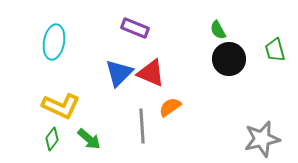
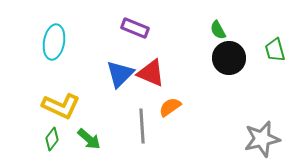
black circle: moved 1 px up
blue triangle: moved 1 px right, 1 px down
